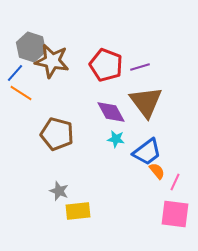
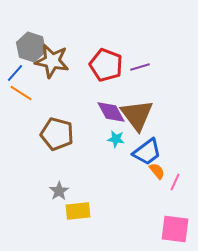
brown triangle: moved 9 px left, 13 px down
gray star: rotated 18 degrees clockwise
pink square: moved 15 px down
